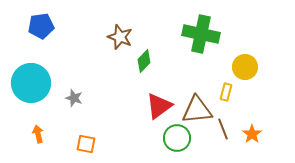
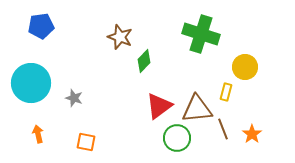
green cross: rotated 6 degrees clockwise
brown triangle: moved 1 px up
orange square: moved 2 px up
